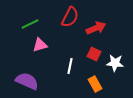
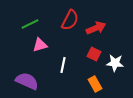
red semicircle: moved 3 px down
white line: moved 7 px left, 1 px up
